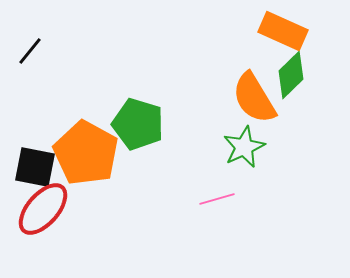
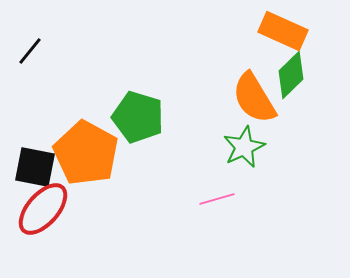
green pentagon: moved 7 px up
